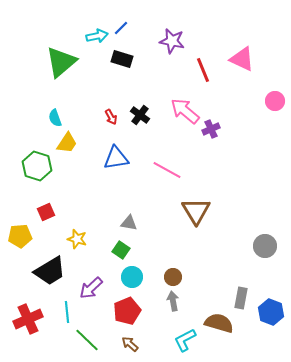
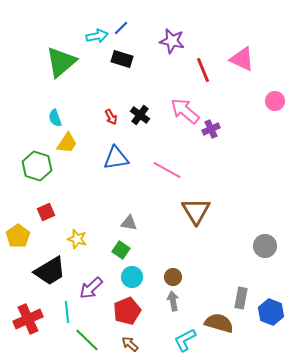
yellow pentagon: moved 2 px left; rotated 30 degrees counterclockwise
